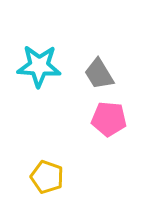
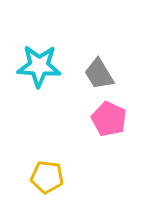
pink pentagon: rotated 20 degrees clockwise
yellow pentagon: rotated 12 degrees counterclockwise
